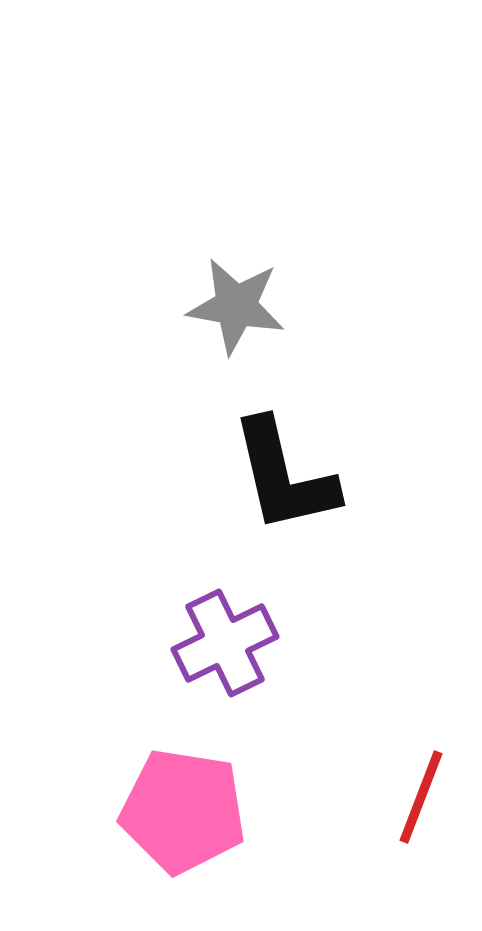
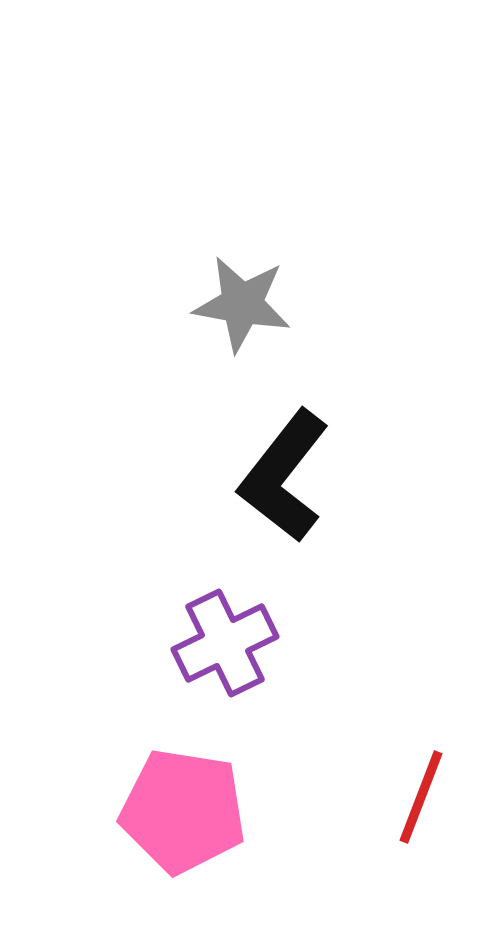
gray star: moved 6 px right, 2 px up
black L-shape: rotated 51 degrees clockwise
